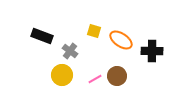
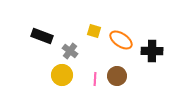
pink line: rotated 56 degrees counterclockwise
